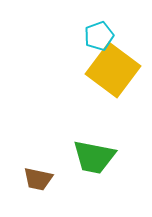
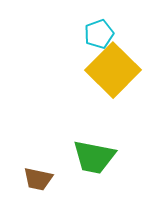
cyan pentagon: moved 2 px up
yellow square: rotated 8 degrees clockwise
